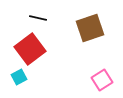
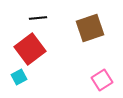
black line: rotated 18 degrees counterclockwise
